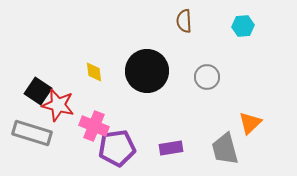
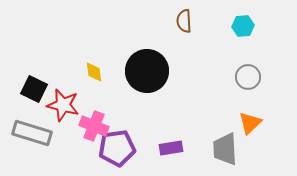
gray circle: moved 41 px right
black square: moved 4 px left, 2 px up; rotated 8 degrees counterclockwise
red star: moved 5 px right
gray trapezoid: rotated 12 degrees clockwise
